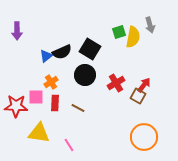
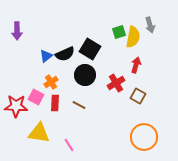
black semicircle: moved 3 px right, 2 px down
red arrow: moved 8 px left, 20 px up; rotated 21 degrees counterclockwise
pink square: rotated 28 degrees clockwise
brown line: moved 1 px right, 3 px up
